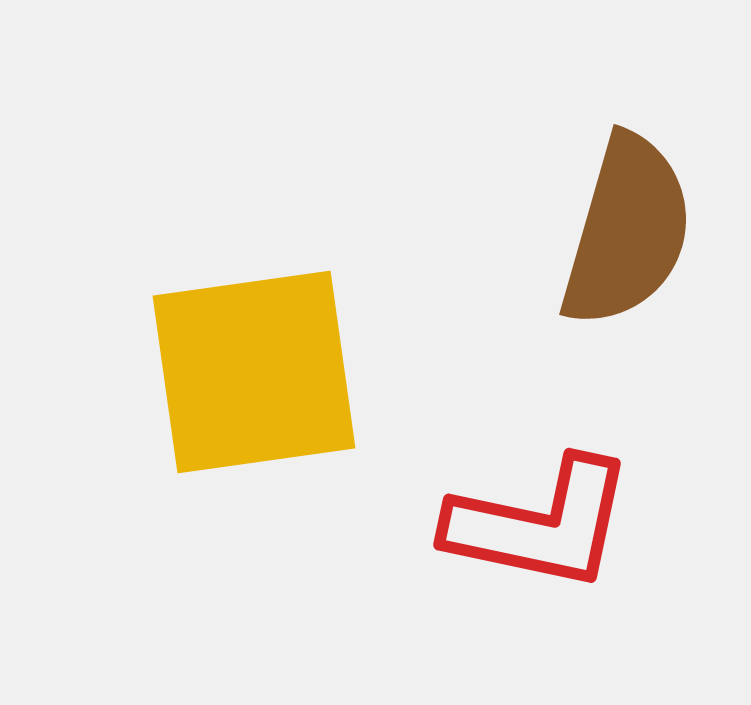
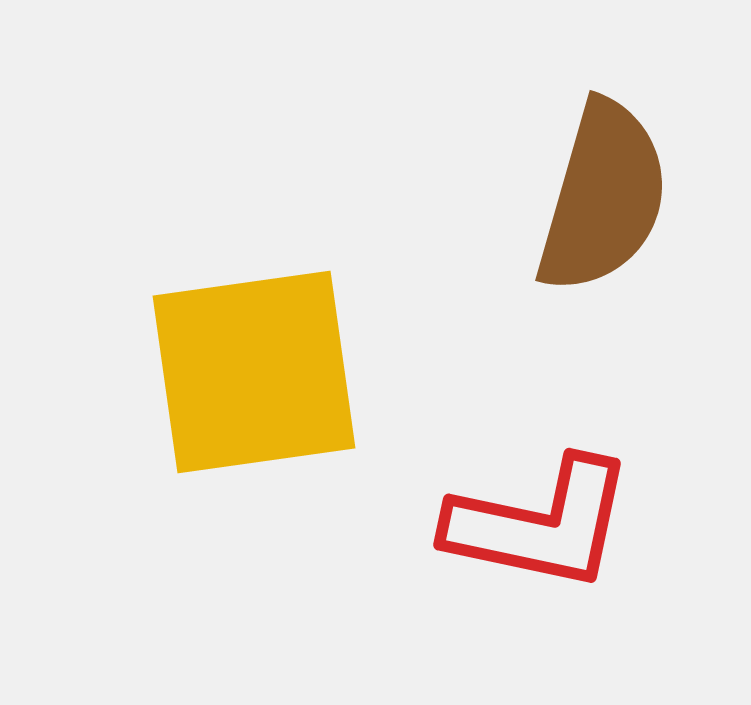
brown semicircle: moved 24 px left, 34 px up
